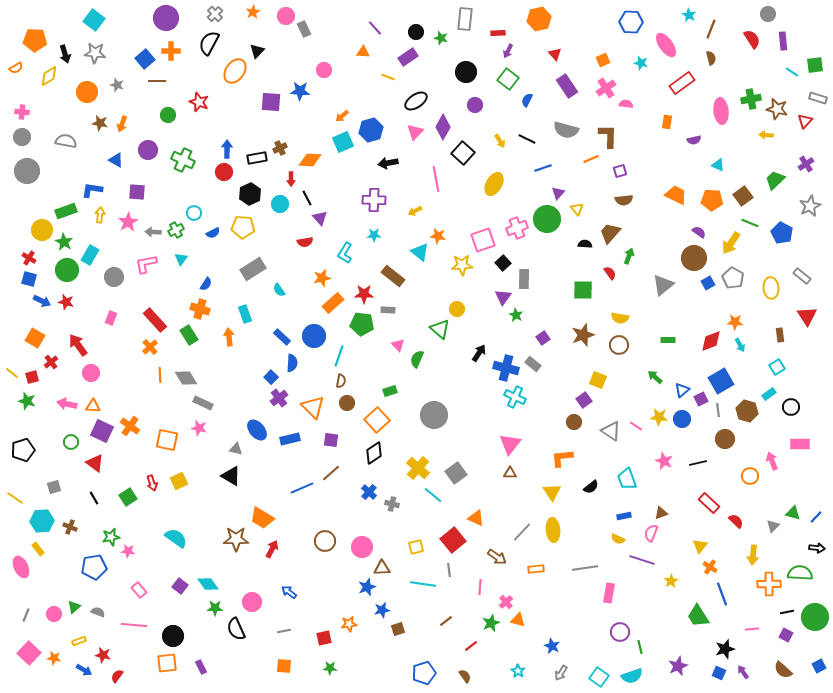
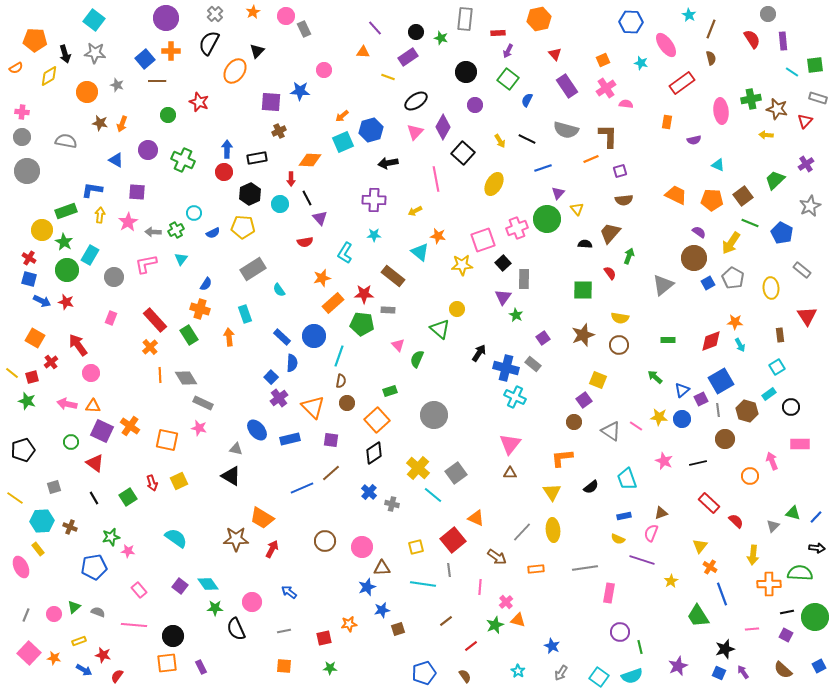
brown cross at (280, 148): moved 1 px left, 17 px up
gray rectangle at (802, 276): moved 6 px up
green star at (491, 623): moved 4 px right, 2 px down
